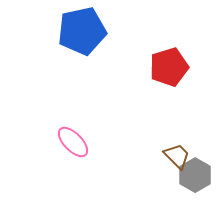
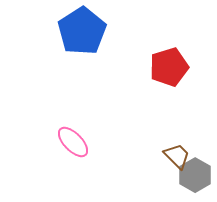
blue pentagon: rotated 21 degrees counterclockwise
